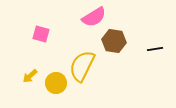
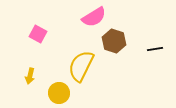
pink square: moved 3 px left; rotated 12 degrees clockwise
brown hexagon: rotated 10 degrees clockwise
yellow semicircle: moved 1 px left
yellow arrow: rotated 35 degrees counterclockwise
yellow circle: moved 3 px right, 10 px down
